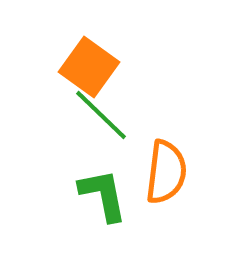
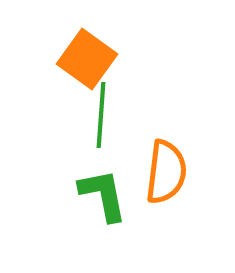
orange square: moved 2 px left, 8 px up
green line: rotated 50 degrees clockwise
